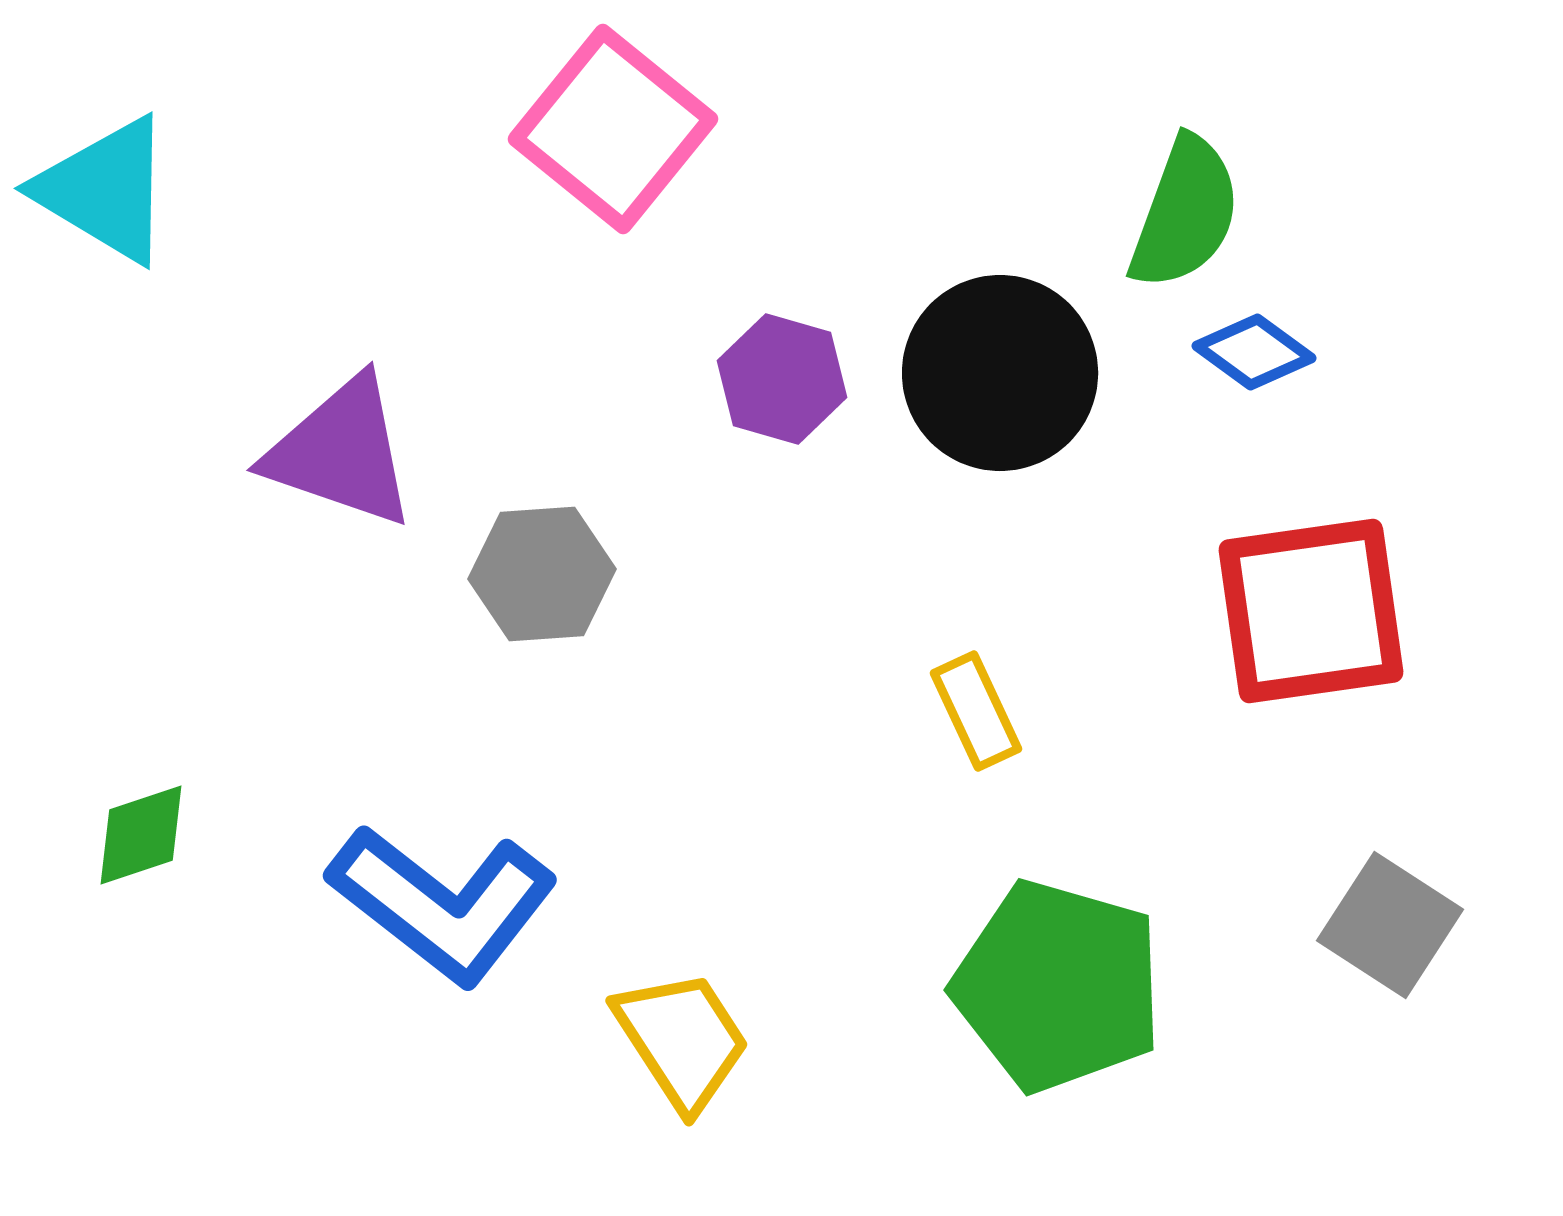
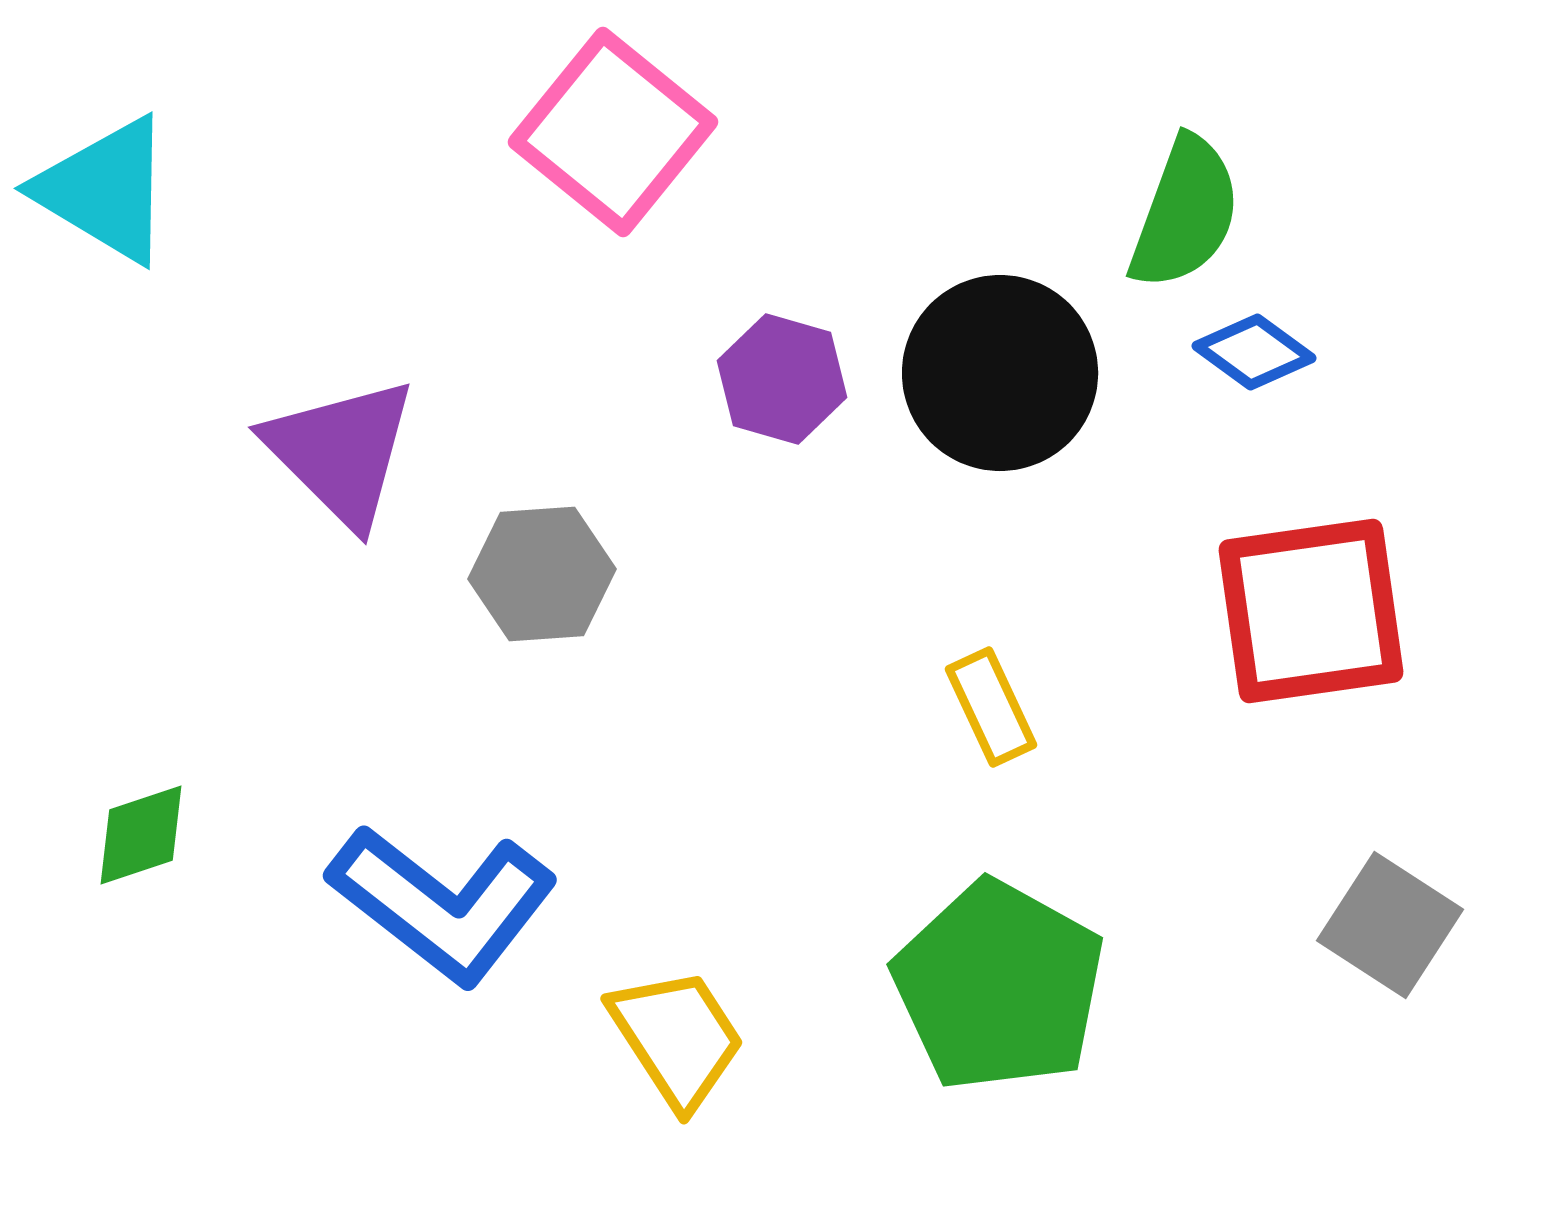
pink square: moved 3 px down
purple triangle: rotated 26 degrees clockwise
yellow rectangle: moved 15 px right, 4 px up
green pentagon: moved 59 px left; rotated 13 degrees clockwise
yellow trapezoid: moved 5 px left, 2 px up
